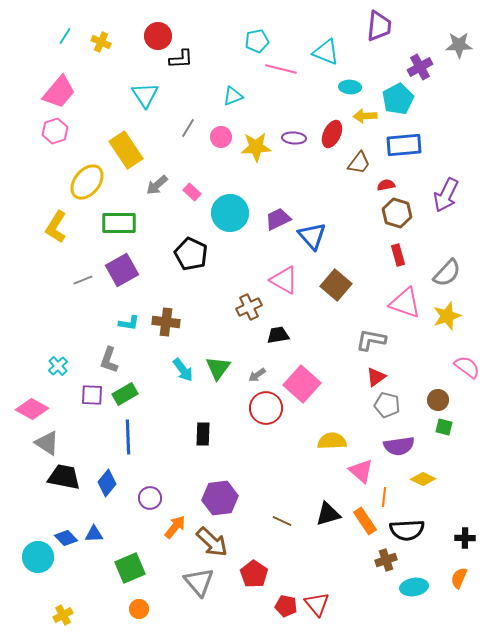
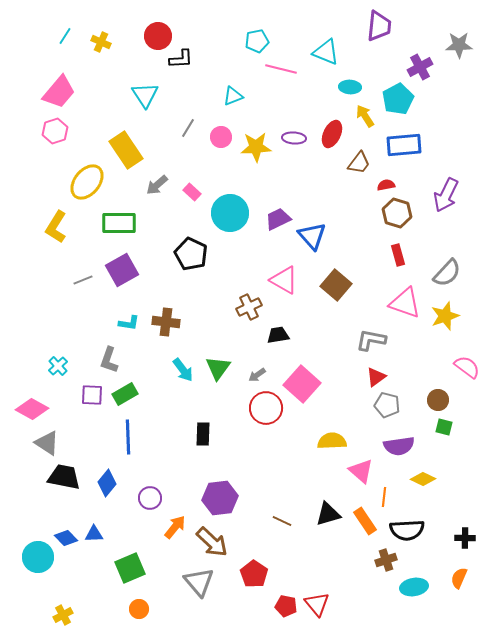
yellow arrow at (365, 116): rotated 60 degrees clockwise
yellow star at (447, 316): moved 2 px left
